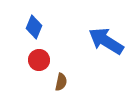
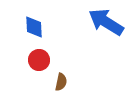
blue diamond: rotated 25 degrees counterclockwise
blue arrow: moved 19 px up
